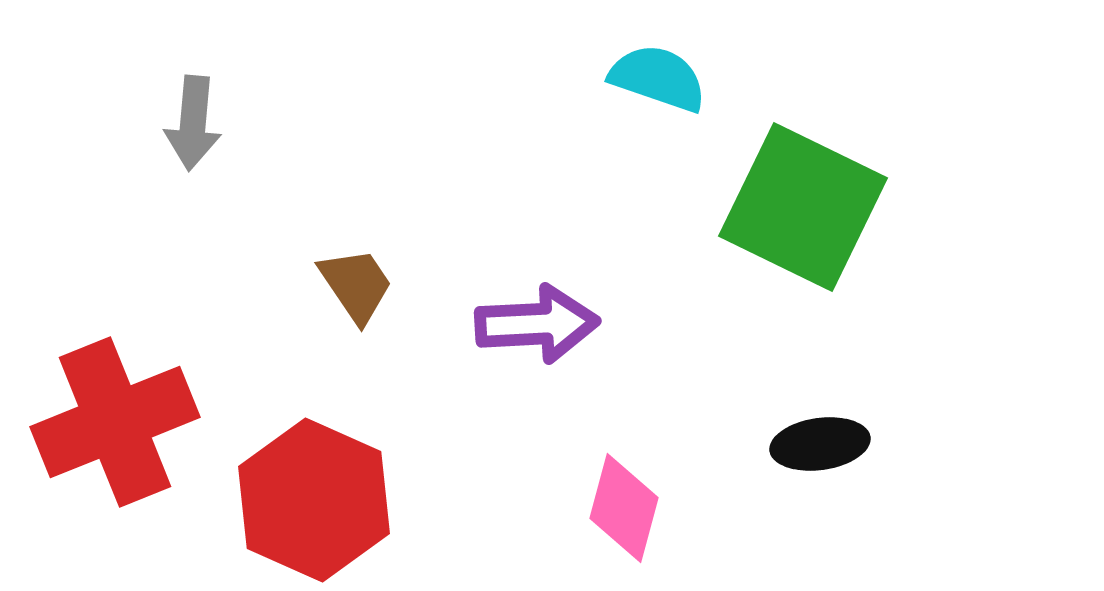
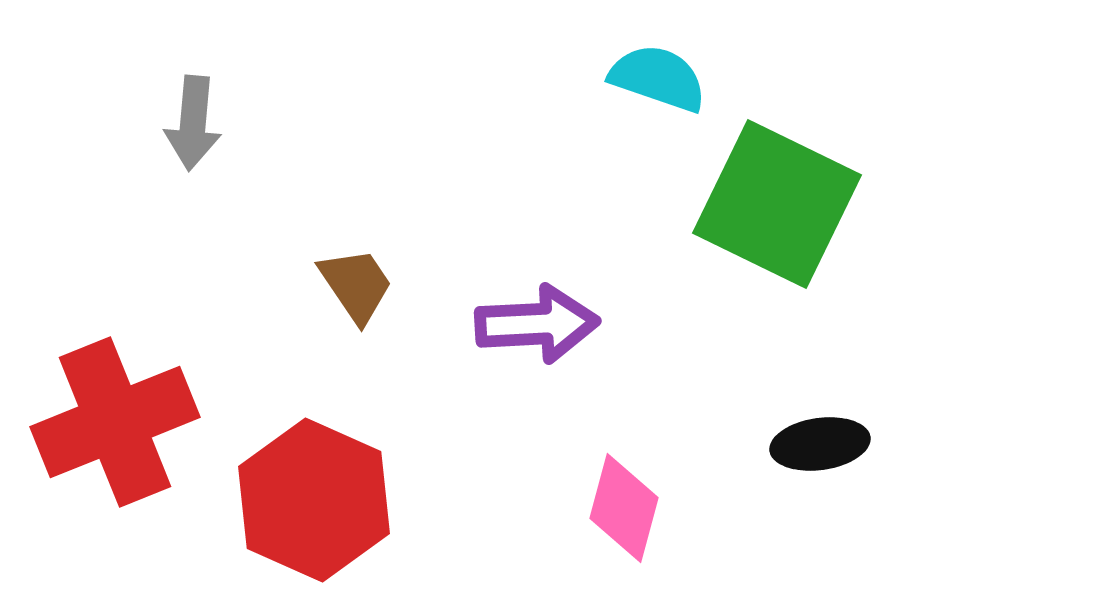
green square: moved 26 px left, 3 px up
